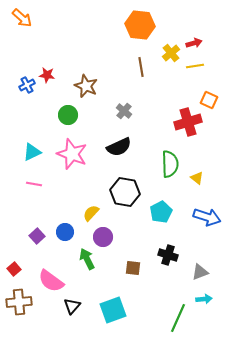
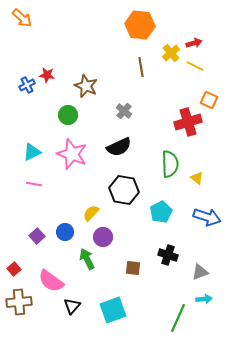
yellow line: rotated 36 degrees clockwise
black hexagon: moved 1 px left, 2 px up
